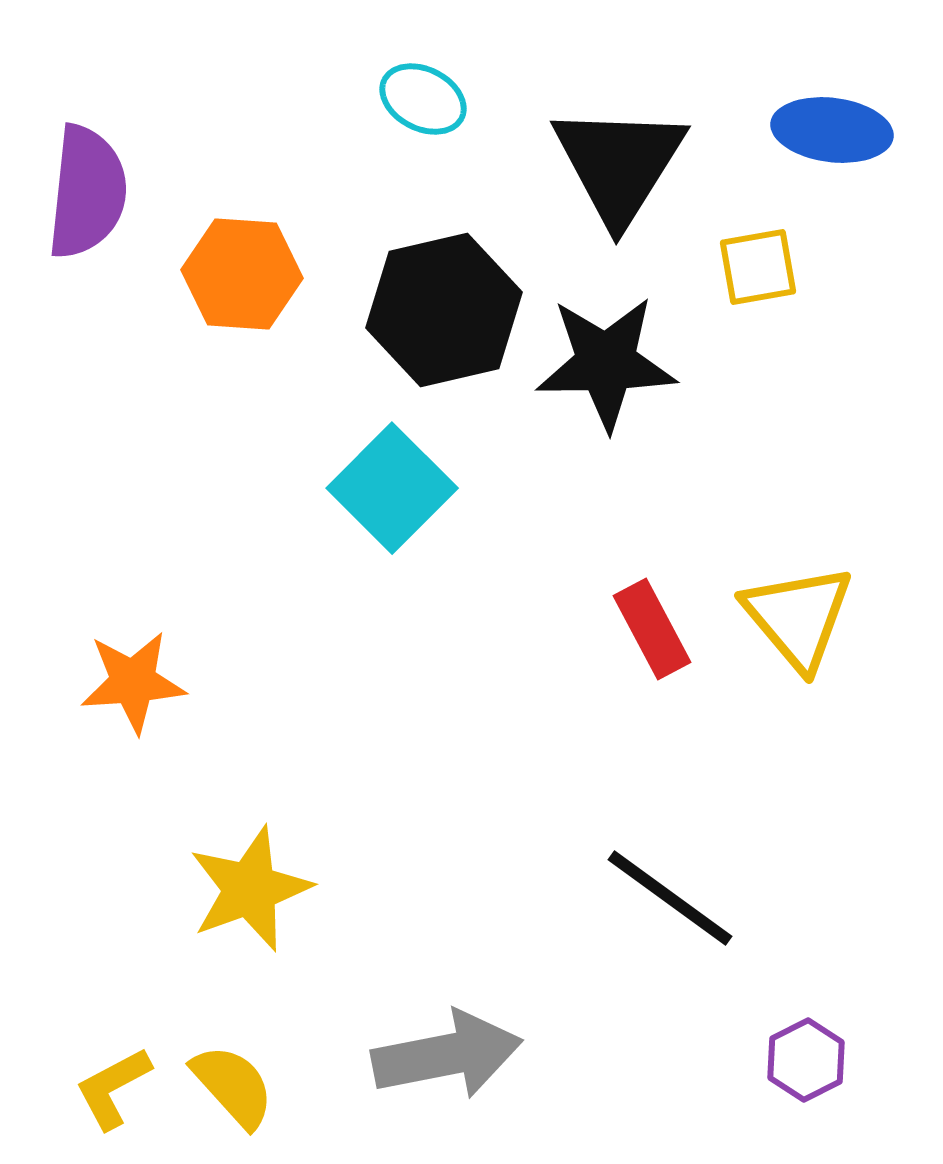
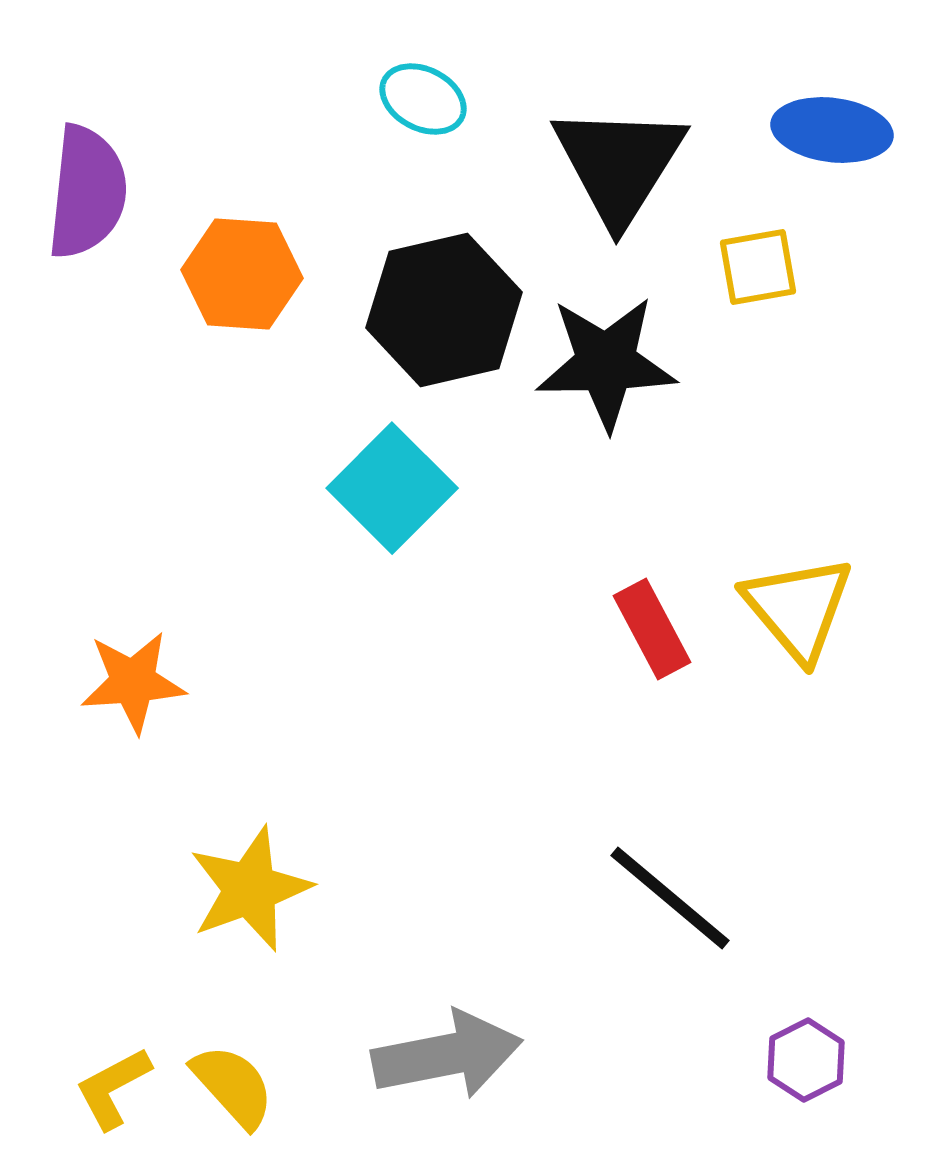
yellow triangle: moved 9 px up
black line: rotated 4 degrees clockwise
